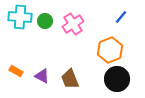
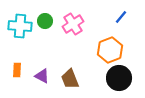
cyan cross: moved 9 px down
orange rectangle: moved 1 px right, 1 px up; rotated 64 degrees clockwise
black circle: moved 2 px right, 1 px up
